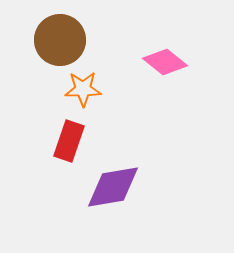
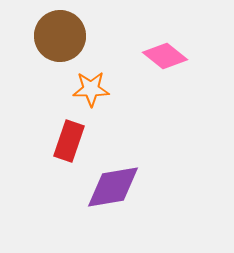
brown circle: moved 4 px up
pink diamond: moved 6 px up
orange star: moved 8 px right
